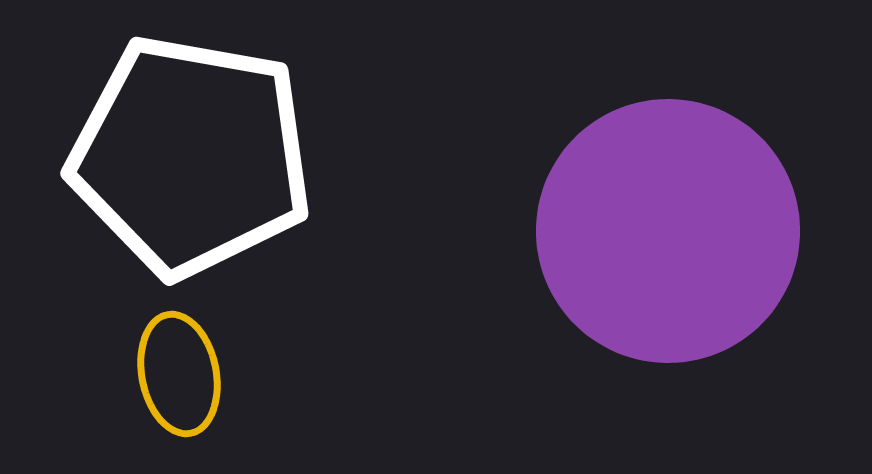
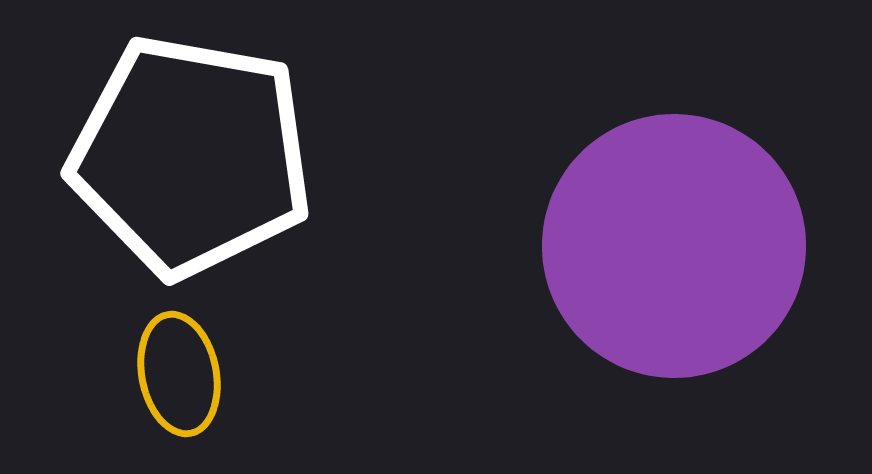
purple circle: moved 6 px right, 15 px down
